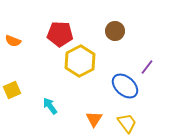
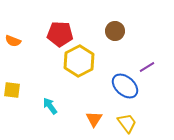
yellow hexagon: moved 1 px left
purple line: rotated 21 degrees clockwise
yellow square: rotated 30 degrees clockwise
